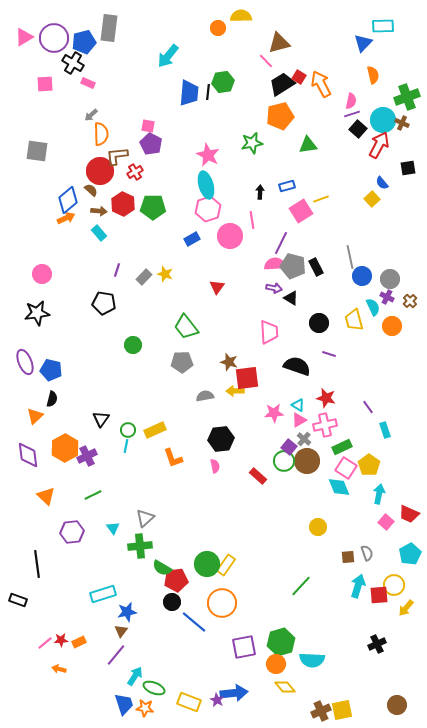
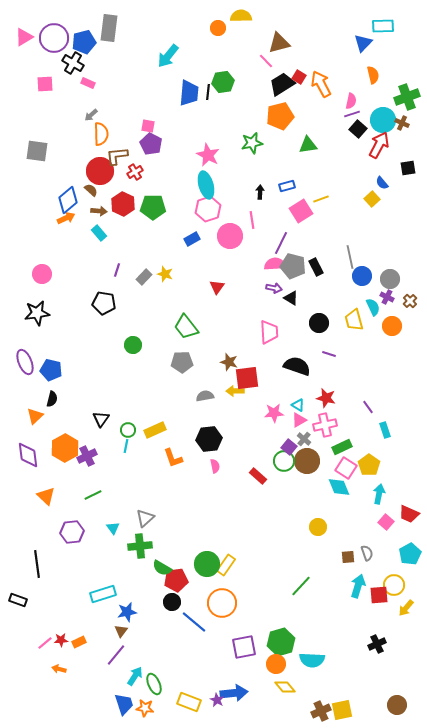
black hexagon at (221, 439): moved 12 px left
green ellipse at (154, 688): moved 4 px up; rotated 45 degrees clockwise
